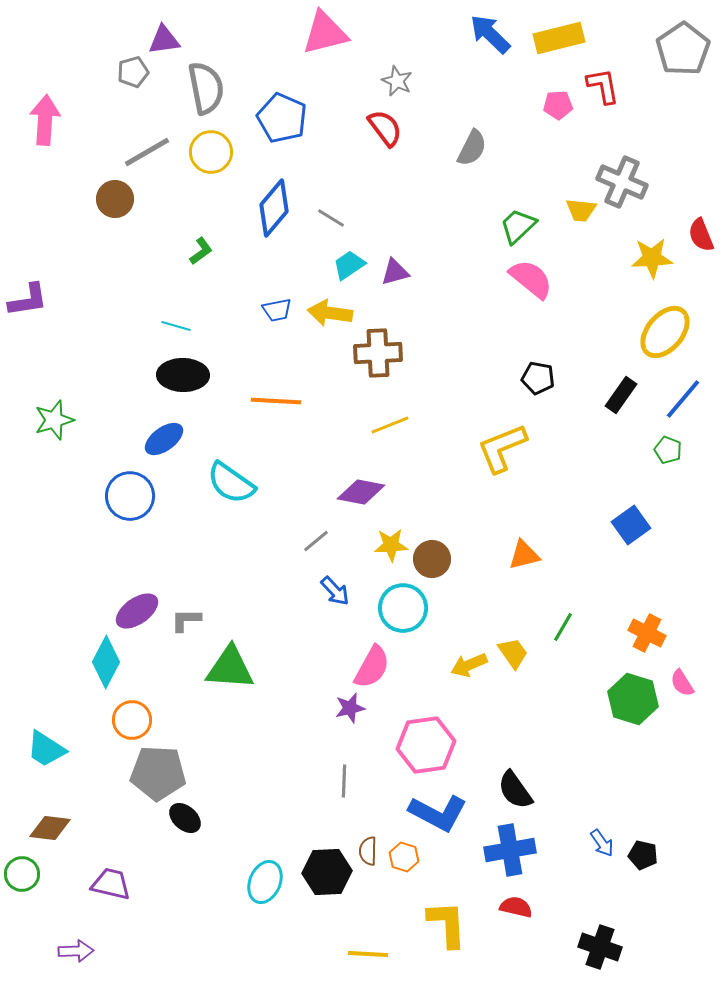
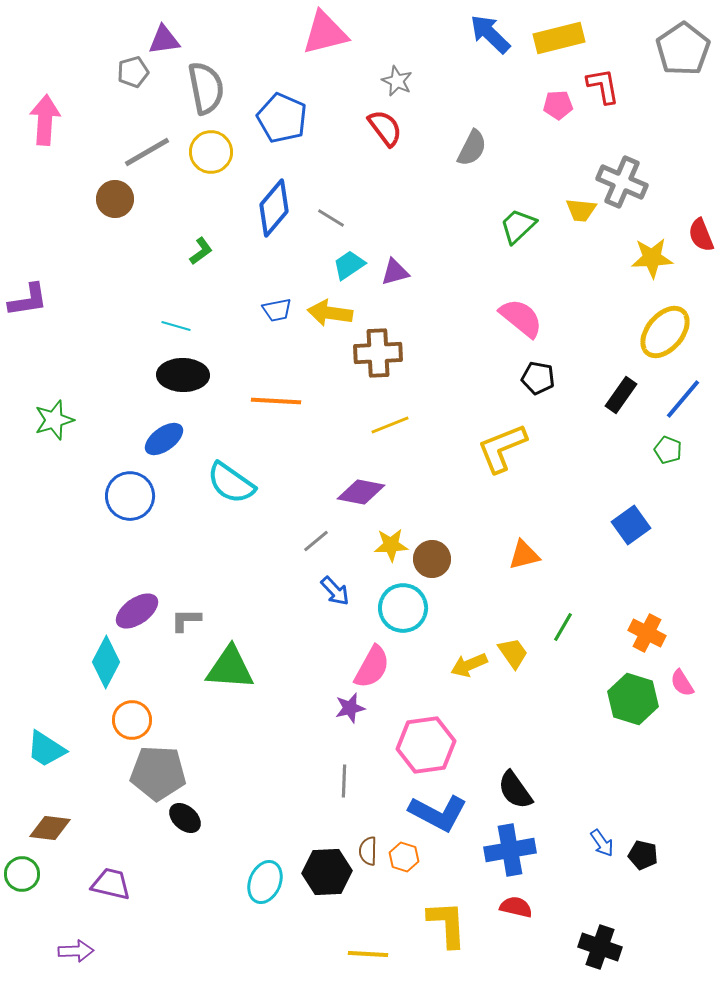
pink semicircle at (531, 279): moved 10 px left, 39 px down
